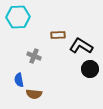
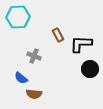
brown rectangle: rotated 64 degrees clockwise
black L-shape: moved 2 px up; rotated 30 degrees counterclockwise
blue semicircle: moved 2 px right, 2 px up; rotated 40 degrees counterclockwise
